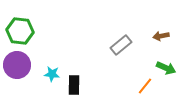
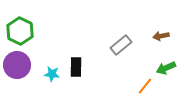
green hexagon: rotated 20 degrees clockwise
green arrow: rotated 132 degrees clockwise
black rectangle: moved 2 px right, 18 px up
